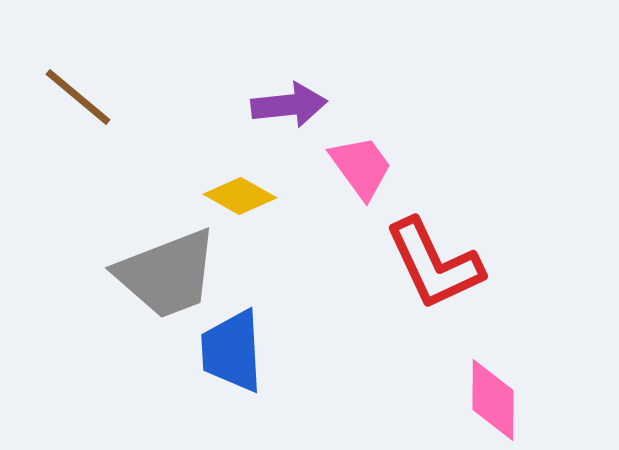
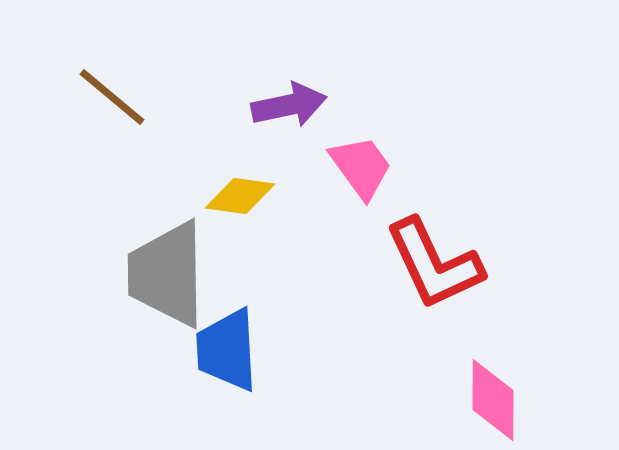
brown line: moved 34 px right
purple arrow: rotated 6 degrees counterclockwise
yellow diamond: rotated 22 degrees counterclockwise
gray trapezoid: rotated 110 degrees clockwise
blue trapezoid: moved 5 px left, 1 px up
